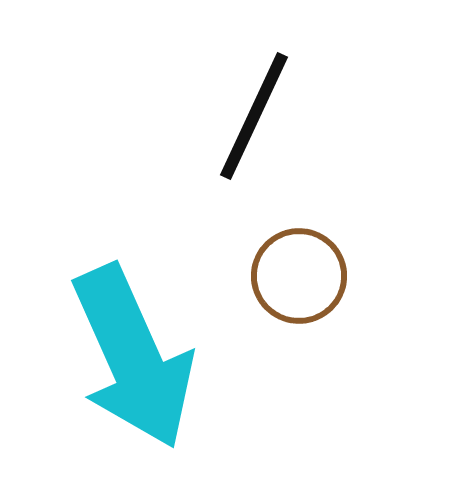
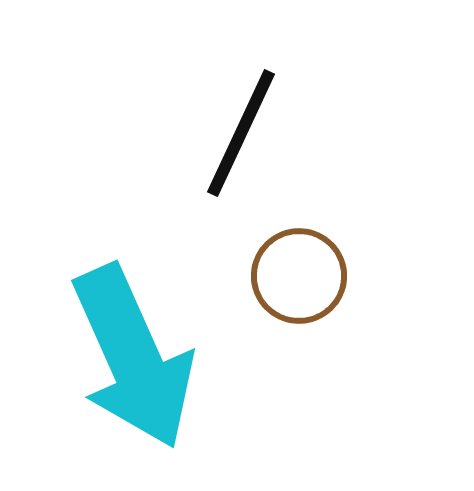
black line: moved 13 px left, 17 px down
